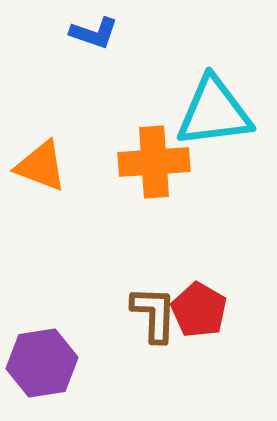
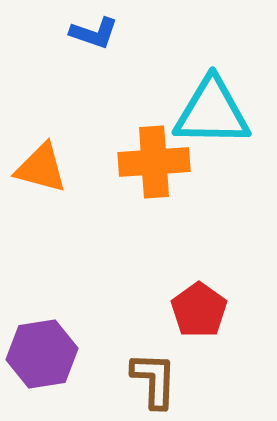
cyan triangle: moved 2 px left; rotated 8 degrees clockwise
orange triangle: moved 2 px down; rotated 6 degrees counterclockwise
red pentagon: rotated 6 degrees clockwise
brown L-shape: moved 66 px down
purple hexagon: moved 9 px up
